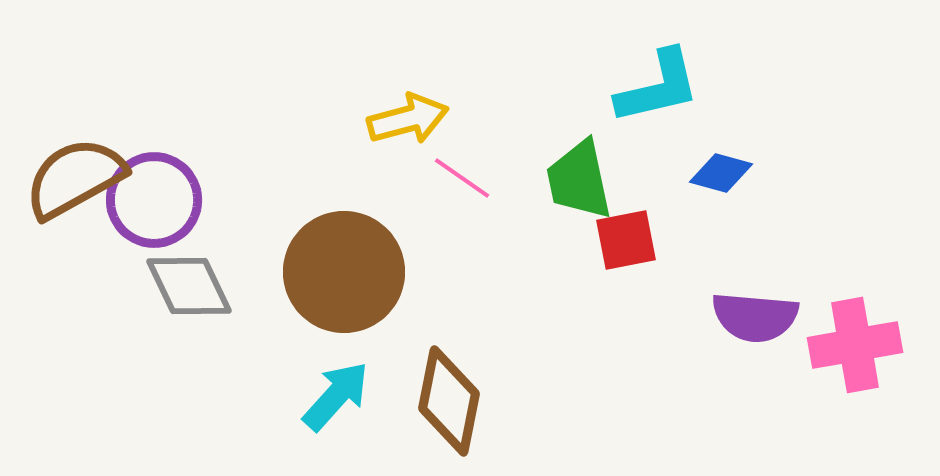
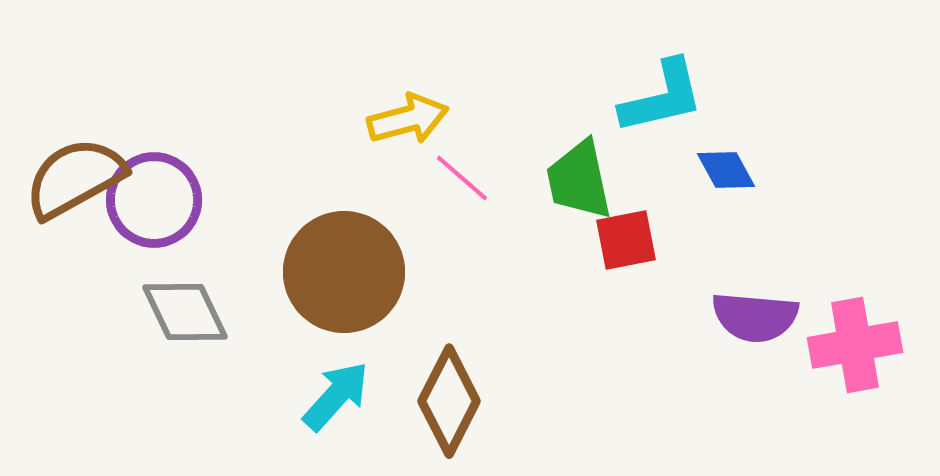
cyan L-shape: moved 4 px right, 10 px down
blue diamond: moved 5 px right, 3 px up; rotated 46 degrees clockwise
pink line: rotated 6 degrees clockwise
gray diamond: moved 4 px left, 26 px down
brown diamond: rotated 16 degrees clockwise
